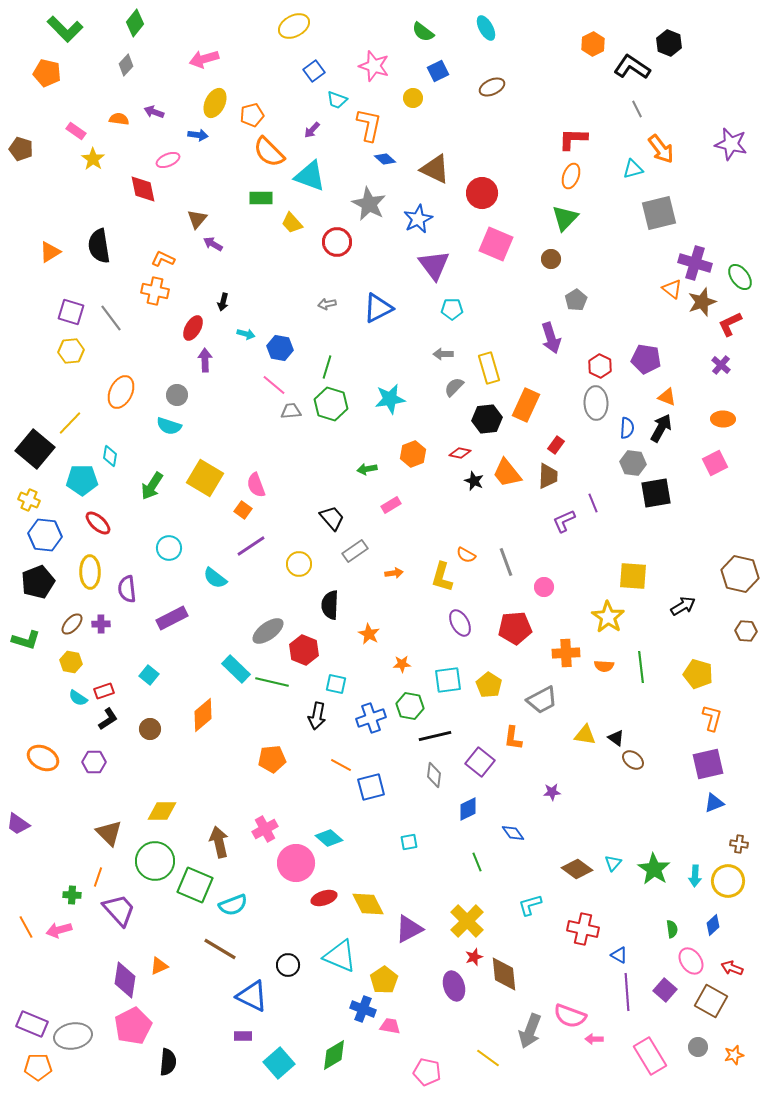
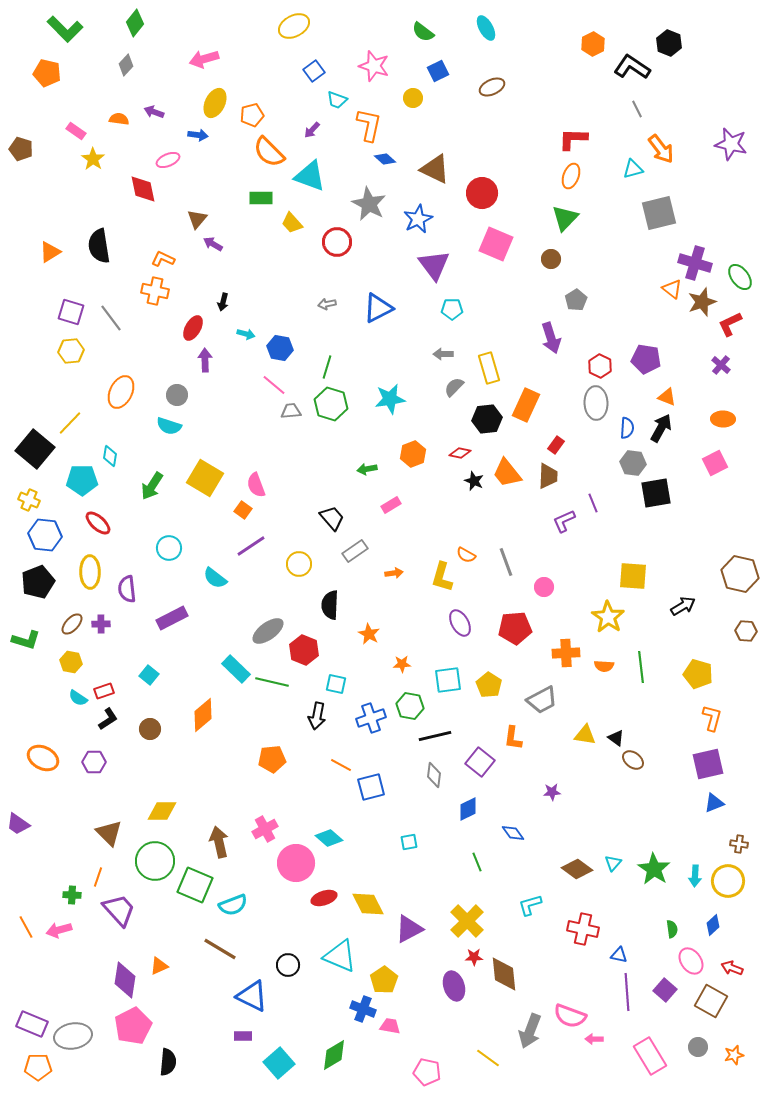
blue triangle at (619, 955): rotated 18 degrees counterclockwise
red star at (474, 957): rotated 18 degrees clockwise
